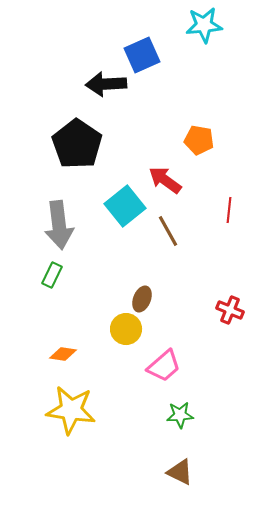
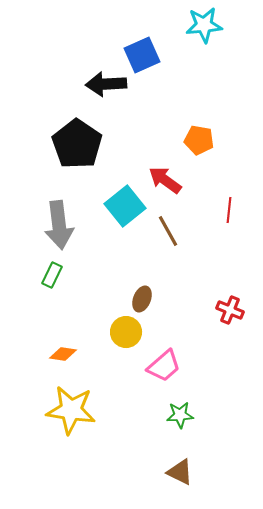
yellow circle: moved 3 px down
